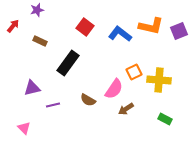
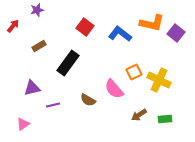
orange L-shape: moved 1 px right, 3 px up
purple square: moved 3 px left, 2 px down; rotated 30 degrees counterclockwise
brown rectangle: moved 1 px left, 5 px down; rotated 56 degrees counterclockwise
yellow cross: rotated 20 degrees clockwise
pink semicircle: rotated 105 degrees clockwise
brown arrow: moved 13 px right, 6 px down
green rectangle: rotated 32 degrees counterclockwise
pink triangle: moved 1 px left, 4 px up; rotated 40 degrees clockwise
